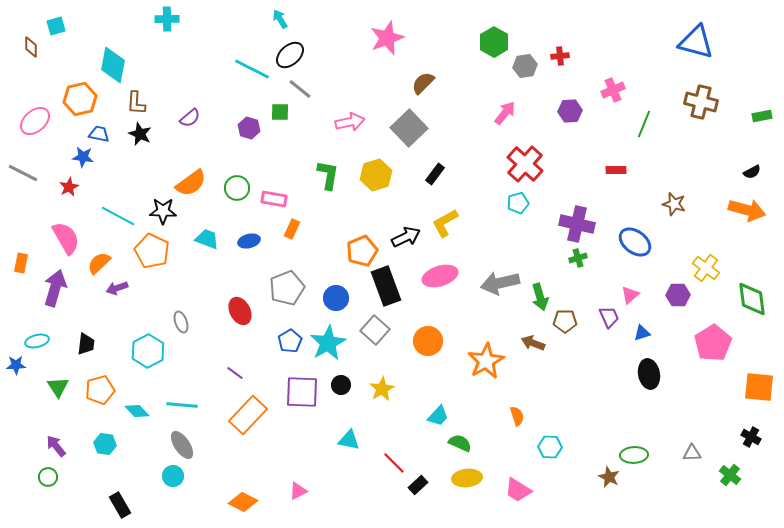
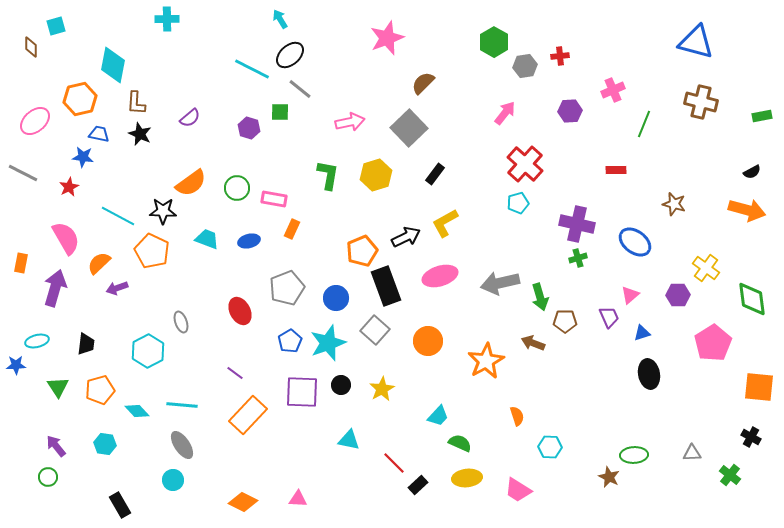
cyan star at (328, 343): rotated 9 degrees clockwise
cyan circle at (173, 476): moved 4 px down
pink triangle at (298, 491): moved 8 px down; rotated 30 degrees clockwise
